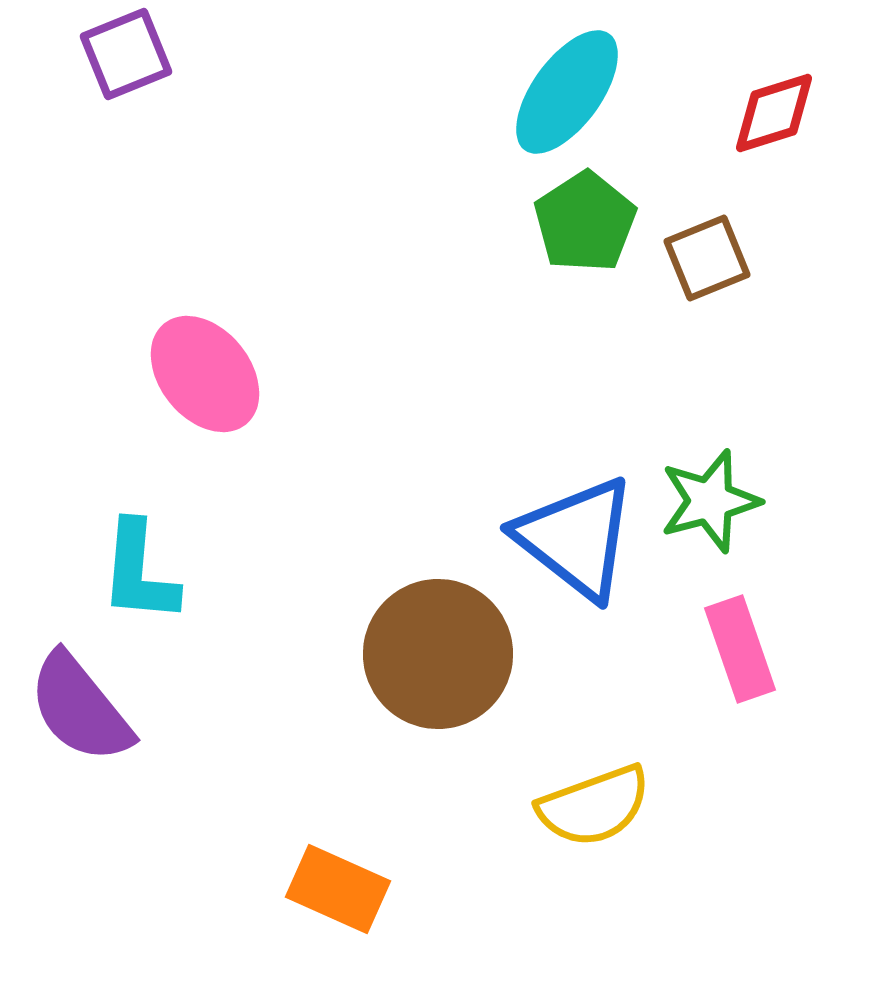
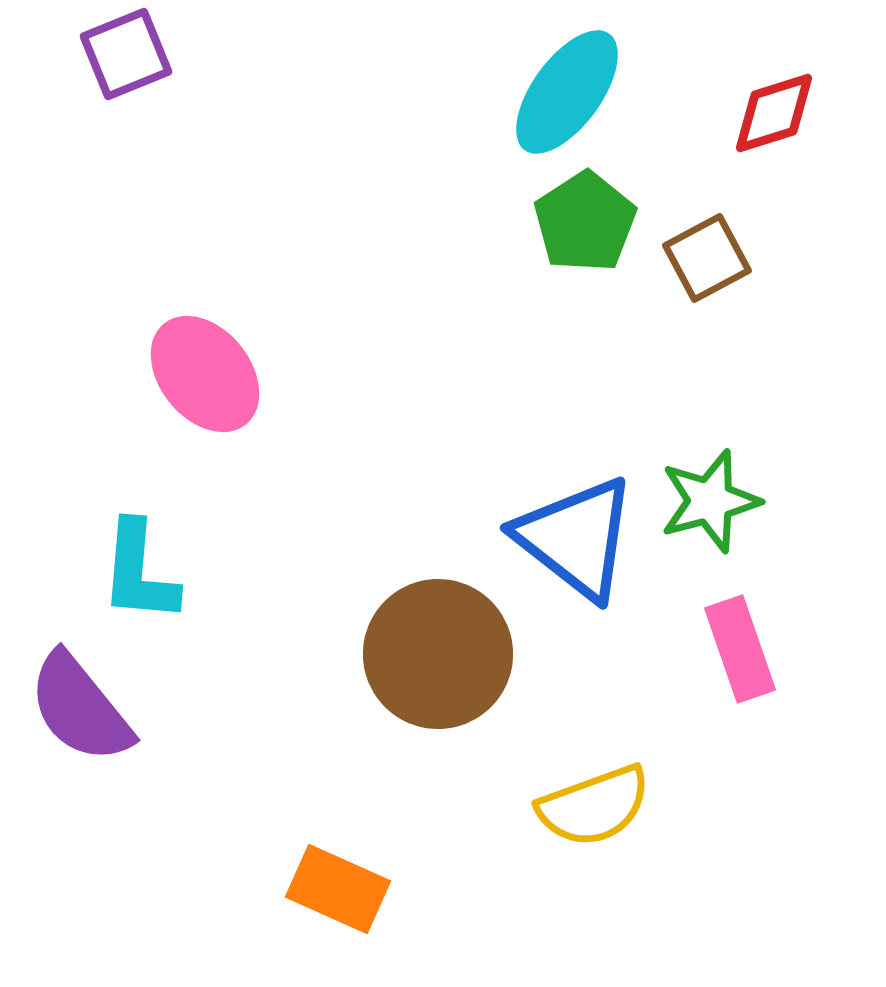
brown square: rotated 6 degrees counterclockwise
